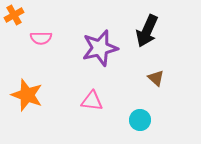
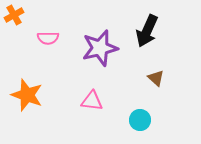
pink semicircle: moved 7 px right
